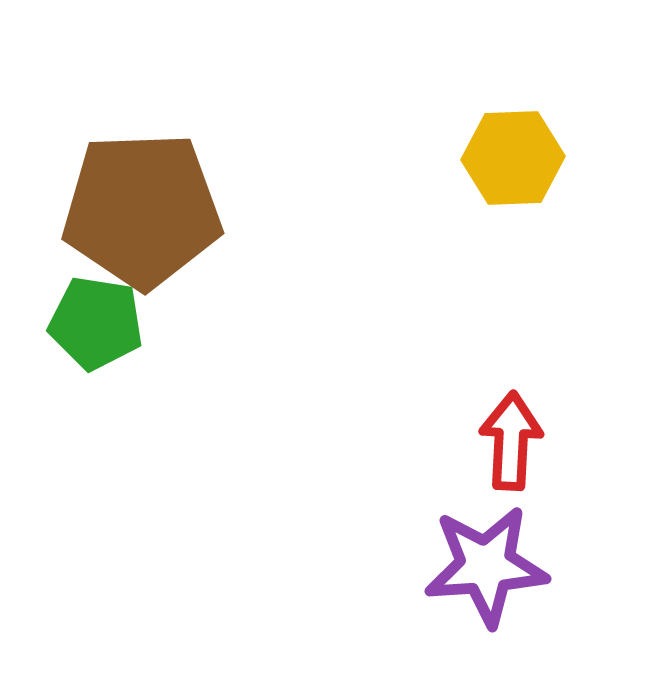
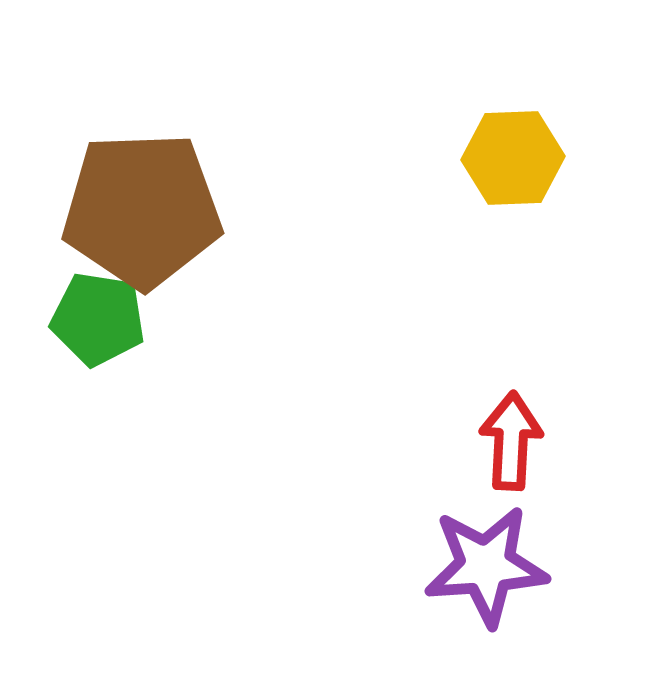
green pentagon: moved 2 px right, 4 px up
